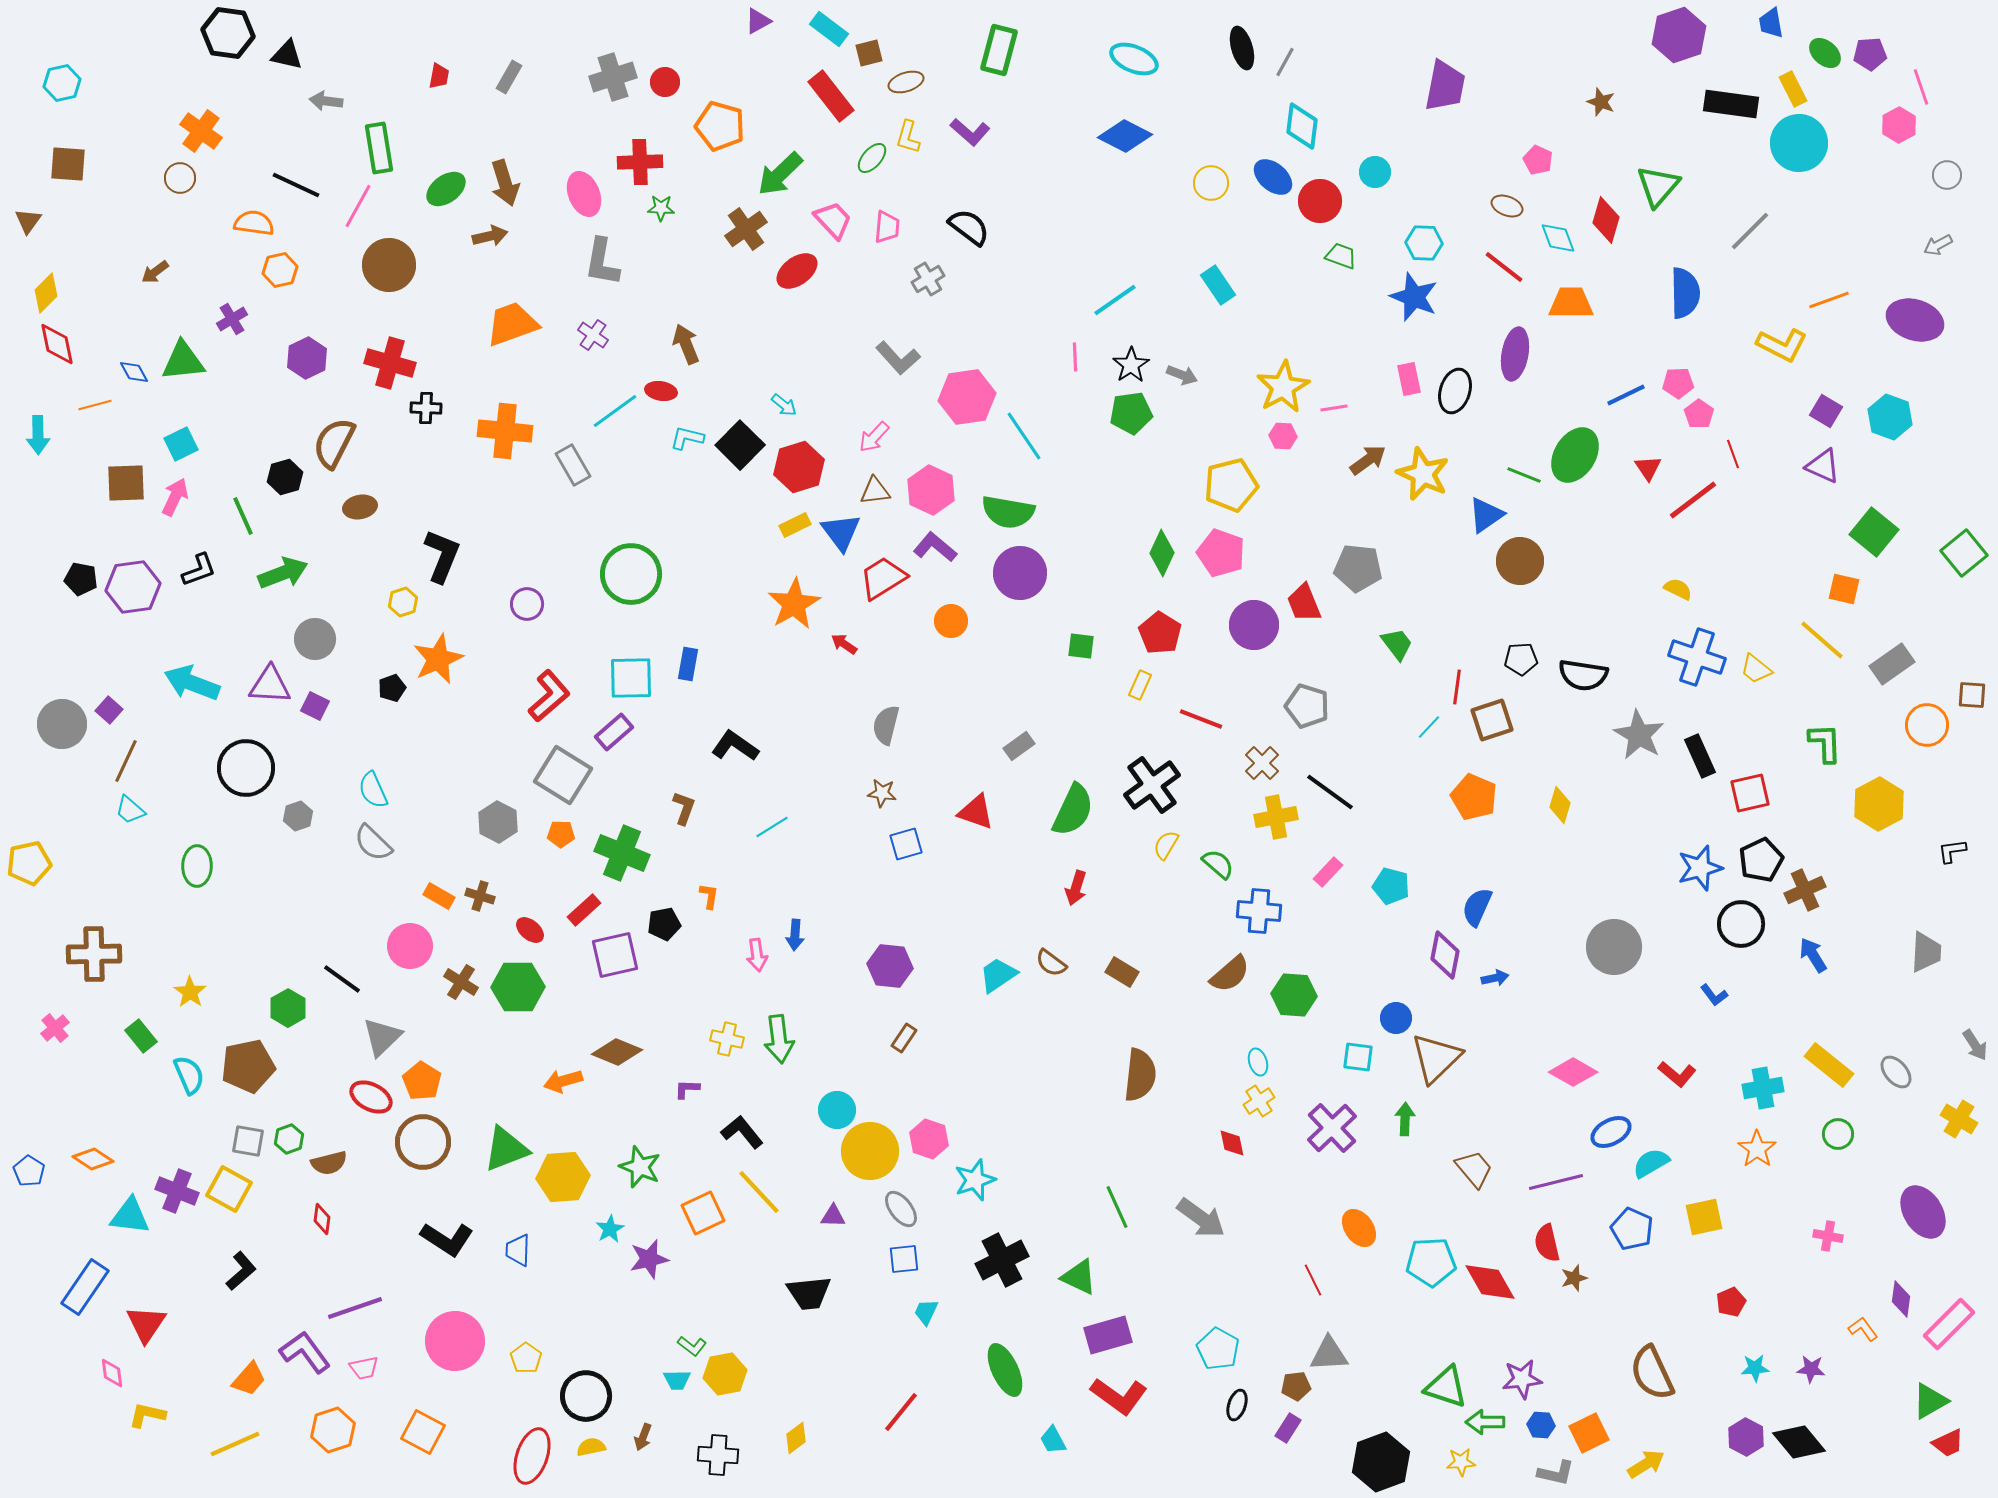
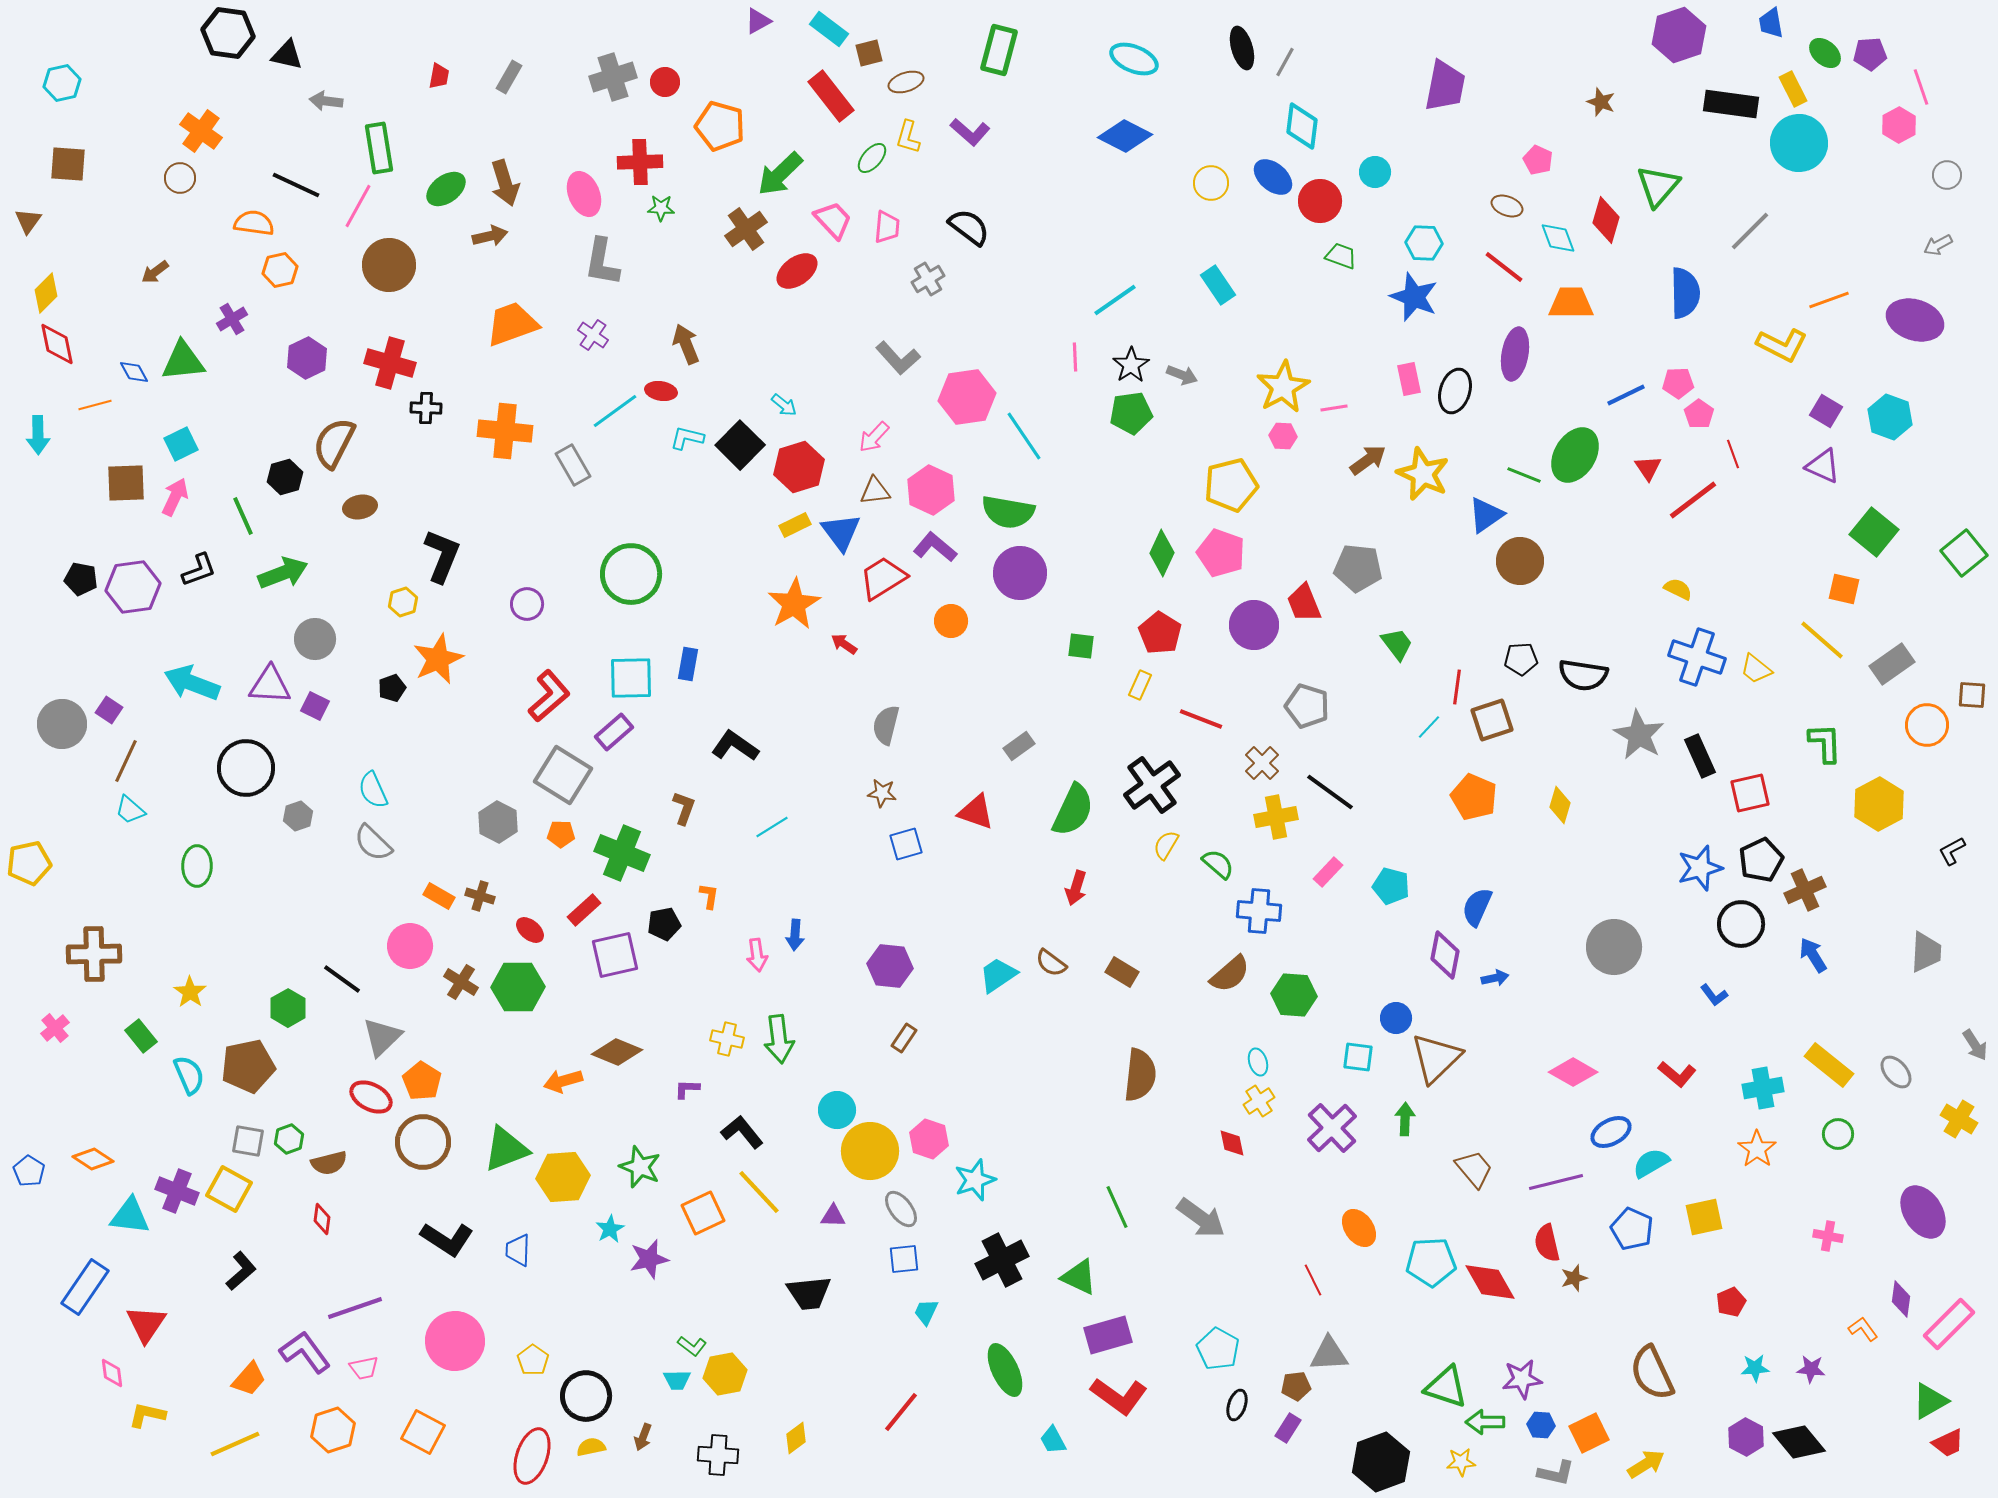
purple square at (109, 710): rotated 8 degrees counterclockwise
black L-shape at (1952, 851): rotated 20 degrees counterclockwise
yellow pentagon at (526, 1358): moved 7 px right, 2 px down
